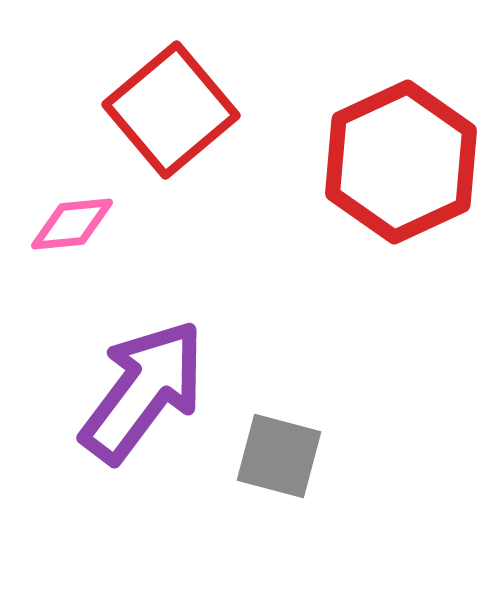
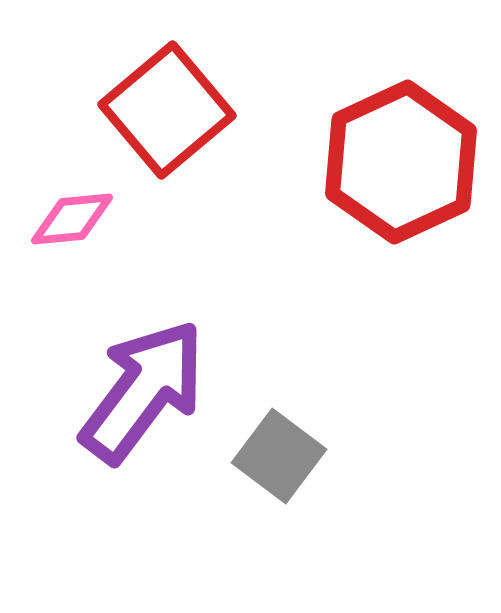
red square: moved 4 px left
pink diamond: moved 5 px up
gray square: rotated 22 degrees clockwise
